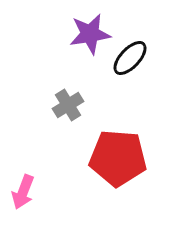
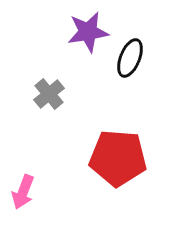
purple star: moved 2 px left, 2 px up
black ellipse: rotated 21 degrees counterclockwise
gray cross: moved 19 px left, 11 px up; rotated 8 degrees counterclockwise
